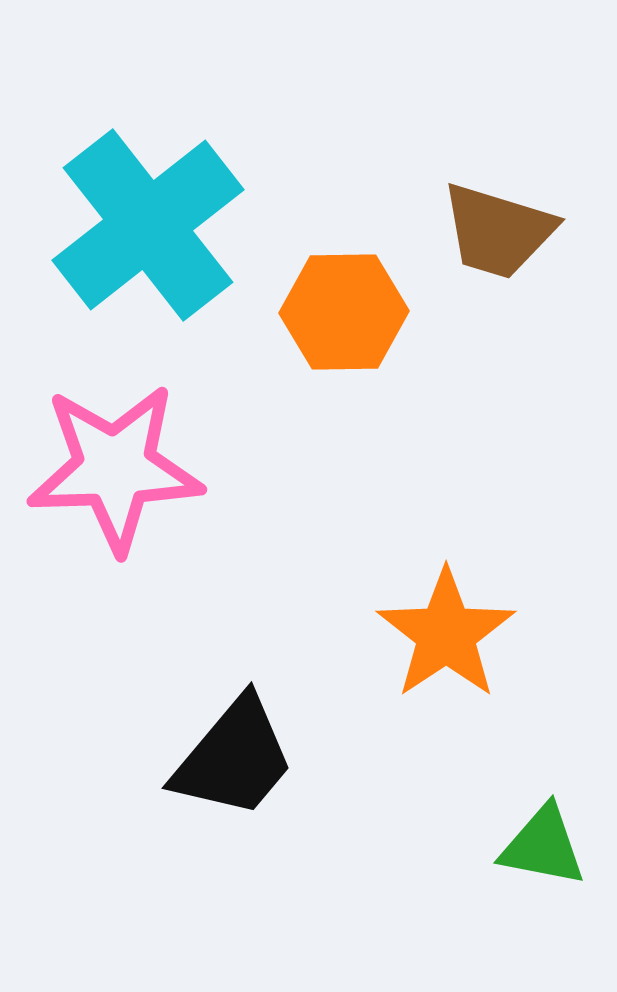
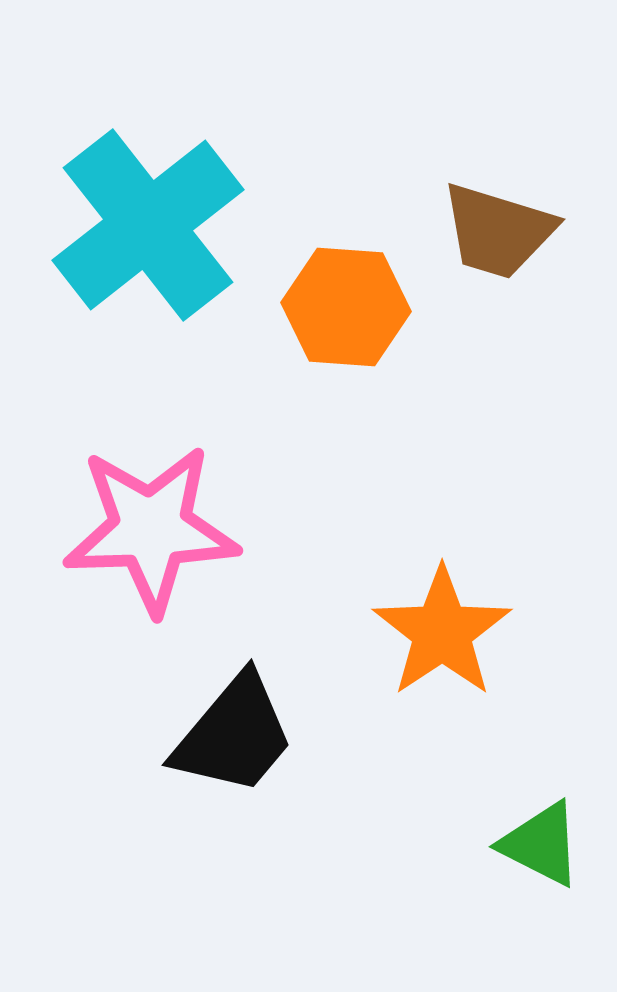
orange hexagon: moved 2 px right, 5 px up; rotated 5 degrees clockwise
pink star: moved 36 px right, 61 px down
orange star: moved 4 px left, 2 px up
black trapezoid: moved 23 px up
green triangle: moved 2 px left, 2 px up; rotated 16 degrees clockwise
